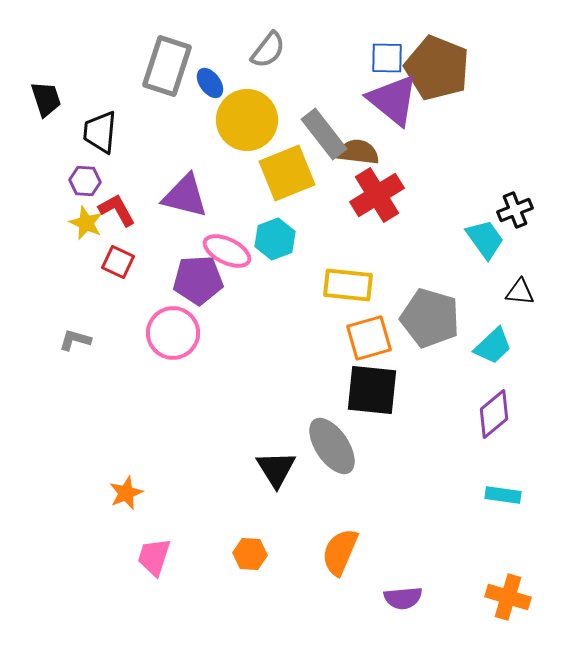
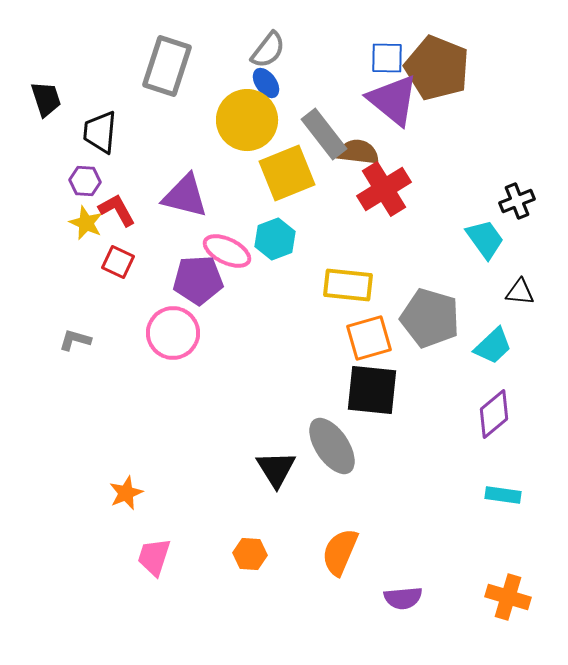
blue ellipse at (210, 83): moved 56 px right
red cross at (377, 195): moved 7 px right, 6 px up
black cross at (515, 210): moved 2 px right, 9 px up
